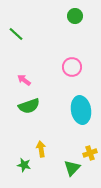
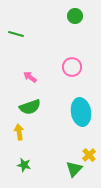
green line: rotated 28 degrees counterclockwise
pink arrow: moved 6 px right, 3 px up
green semicircle: moved 1 px right, 1 px down
cyan ellipse: moved 2 px down
yellow arrow: moved 22 px left, 17 px up
yellow cross: moved 1 px left, 2 px down; rotated 24 degrees counterclockwise
green triangle: moved 2 px right, 1 px down
